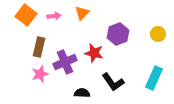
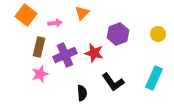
pink arrow: moved 1 px right, 7 px down
purple cross: moved 7 px up
black semicircle: rotated 84 degrees clockwise
